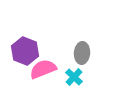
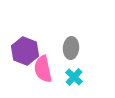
gray ellipse: moved 11 px left, 5 px up
pink semicircle: rotated 80 degrees counterclockwise
